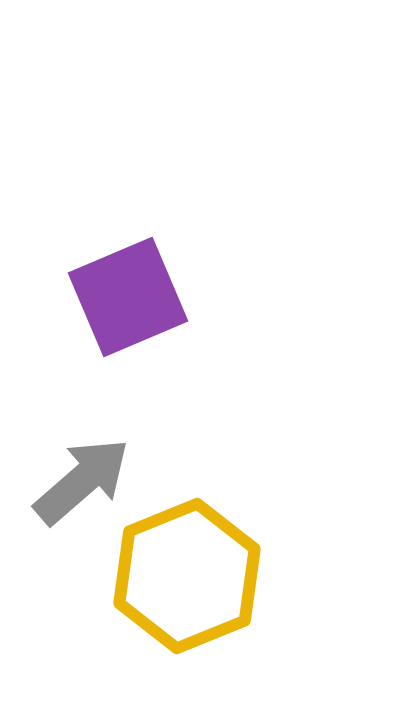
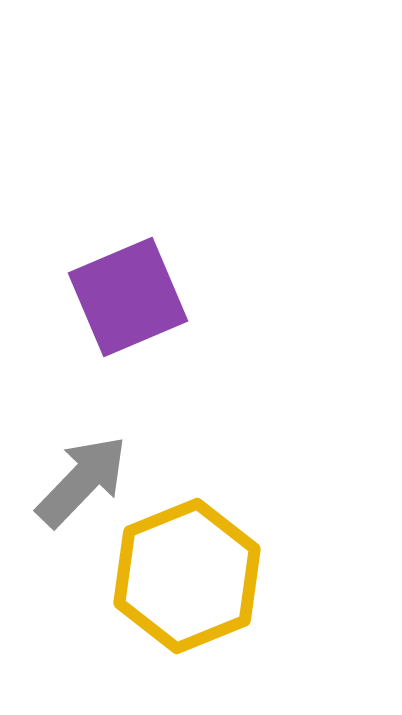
gray arrow: rotated 5 degrees counterclockwise
